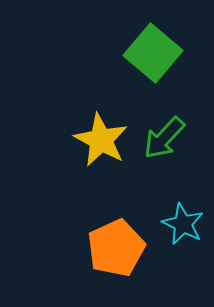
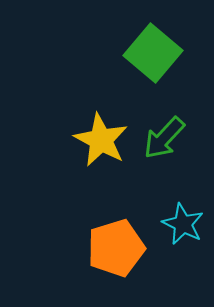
orange pentagon: rotated 8 degrees clockwise
